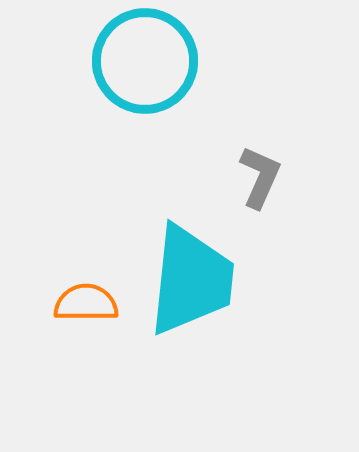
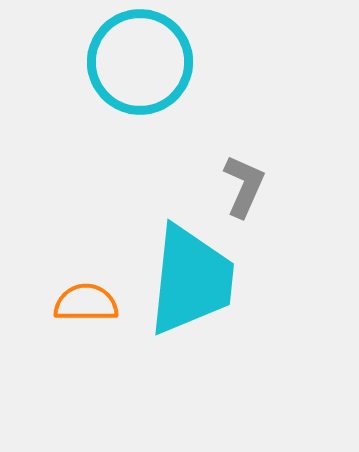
cyan circle: moved 5 px left, 1 px down
gray L-shape: moved 16 px left, 9 px down
